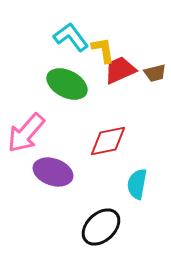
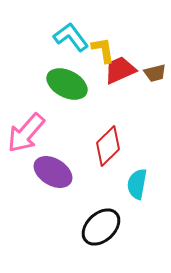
red diamond: moved 5 px down; rotated 33 degrees counterclockwise
purple ellipse: rotated 12 degrees clockwise
